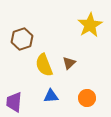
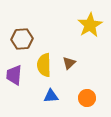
brown hexagon: rotated 15 degrees clockwise
yellow semicircle: rotated 20 degrees clockwise
purple trapezoid: moved 27 px up
